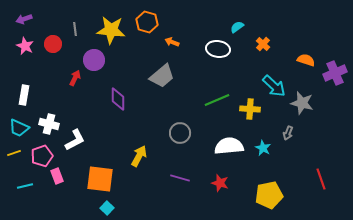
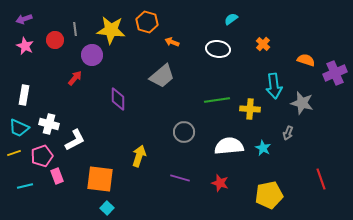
cyan semicircle: moved 6 px left, 8 px up
red circle: moved 2 px right, 4 px up
purple circle: moved 2 px left, 5 px up
red arrow: rotated 14 degrees clockwise
cyan arrow: rotated 40 degrees clockwise
green line: rotated 15 degrees clockwise
gray circle: moved 4 px right, 1 px up
yellow arrow: rotated 10 degrees counterclockwise
